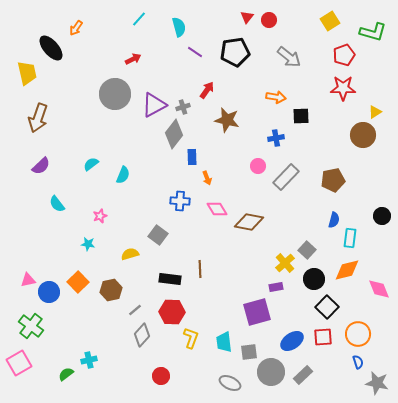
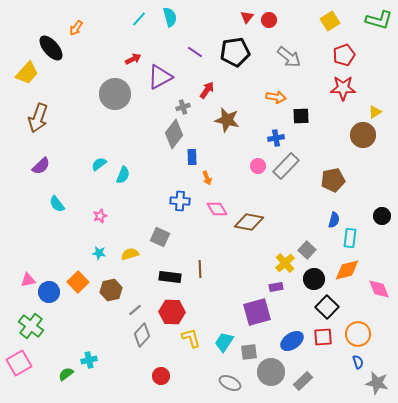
cyan semicircle at (179, 27): moved 9 px left, 10 px up
green L-shape at (373, 32): moved 6 px right, 12 px up
yellow trapezoid at (27, 73): rotated 55 degrees clockwise
purple triangle at (154, 105): moved 6 px right, 28 px up
cyan semicircle at (91, 164): moved 8 px right
gray rectangle at (286, 177): moved 11 px up
gray square at (158, 235): moved 2 px right, 2 px down; rotated 12 degrees counterclockwise
cyan star at (88, 244): moved 11 px right, 9 px down
black rectangle at (170, 279): moved 2 px up
yellow L-shape at (191, 338): rotated 35 degrees counterclockwise
cyan trapezoid at (224, 342): rotated 40 degrees clockwise
gray rectangle at (303, 375): moved 6 px down
